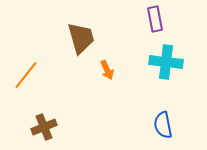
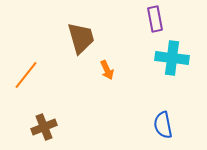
cyan cross: moved 6 px right, 4 px up
